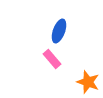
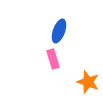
pink rectangle: moved 1 px right; rotated 24 degrees clockwise
